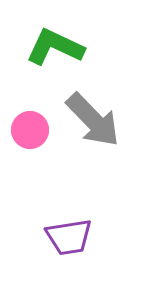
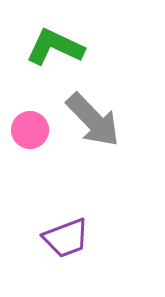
purple trapezoid: moved 3 px left, 1 px down; rotated 12 degrees counterclockwise
